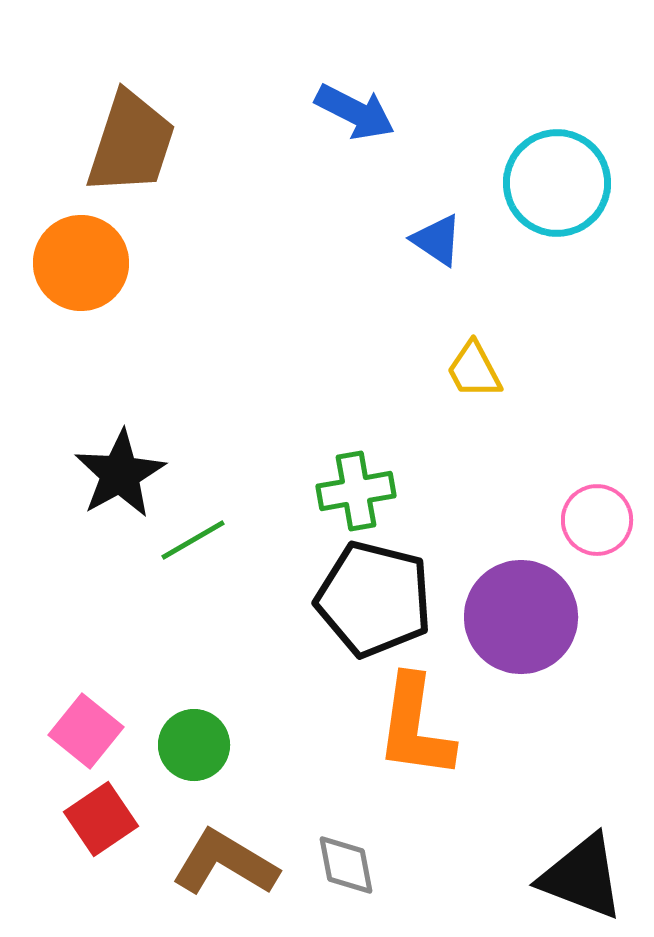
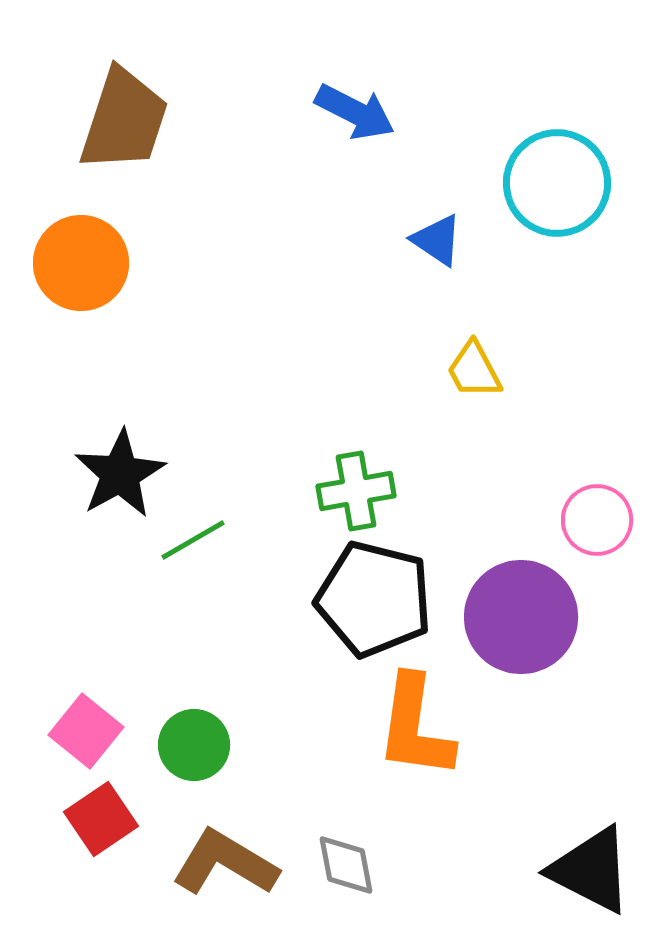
brown trapezoid: moved 7 px left, 23 px up
black triangle: moved 9 px right, 7 px up; rotated 6 degrees clockwise
